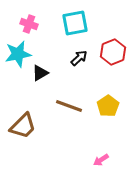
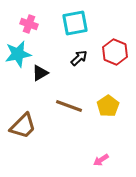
red hexagon: moved 2 px right; rotated 15 degrees counterclockwise
